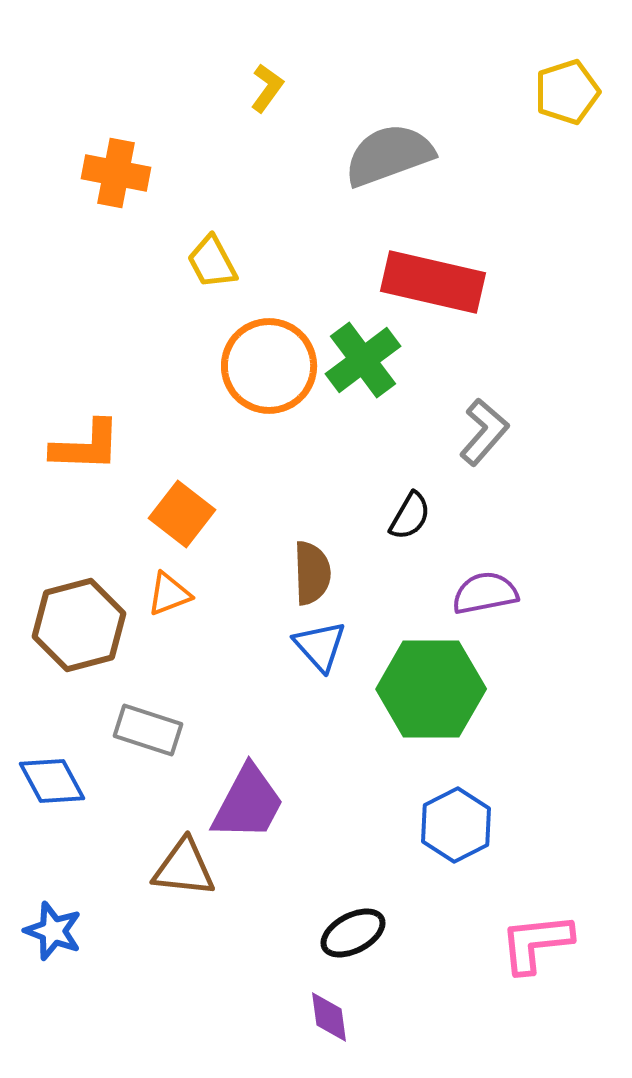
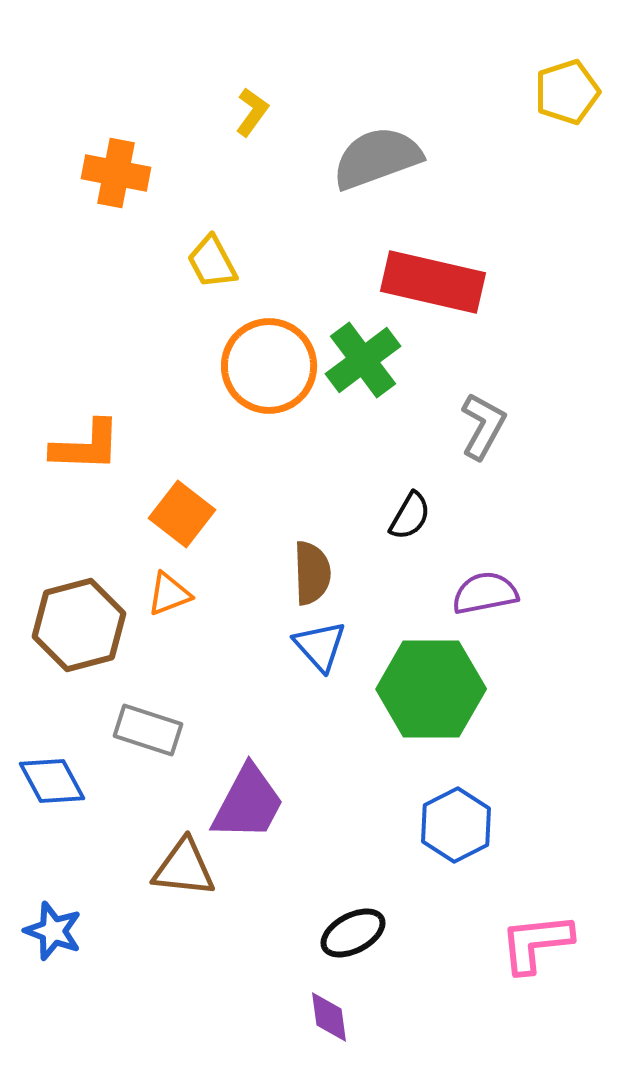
yellow L-shape: moved 15 px left, 24 px down
gray semicircle: moved 12 px left, 3 px down
gray L-shape: moved 1 px left, 6 px up; rotated 12 degrees counterclockwise
